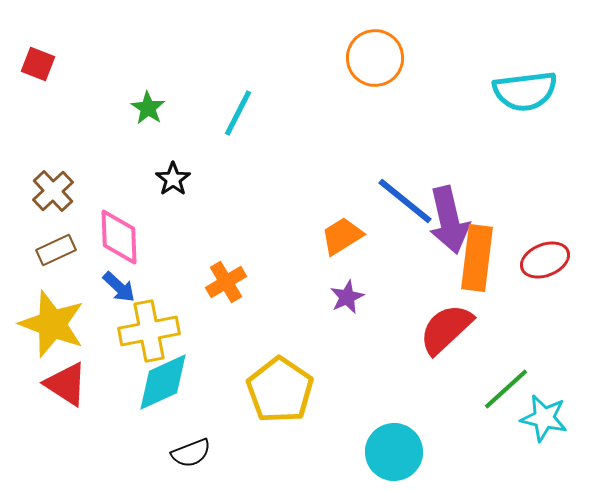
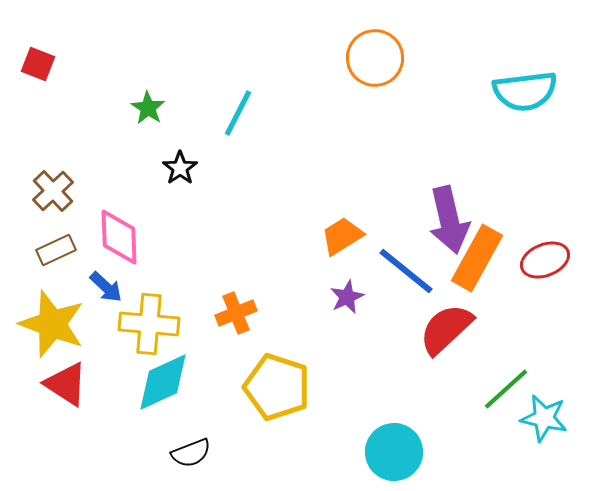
black star: moved 7 px right, 11 px up
blue line: moved 1 px right, 70 px down
orange rectangle: rotated 22 degrees clockwise
orange cross: moved 10 px right, 31 px down; rotated 9 degrees clockwise
blue arrow: moved 13 px left
yellow cross: moved 7 px up; rotated 16 degrees clockwise
yellow pentagon: moved 3 px left, 3 px up; rotated 16 degrees counterclockwise
